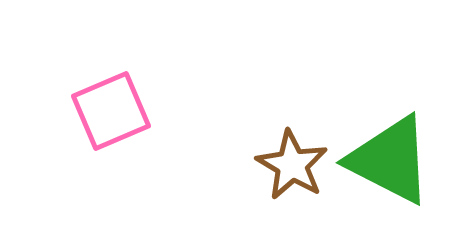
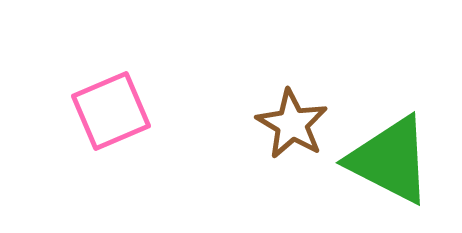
brown star: moved 41 px up
